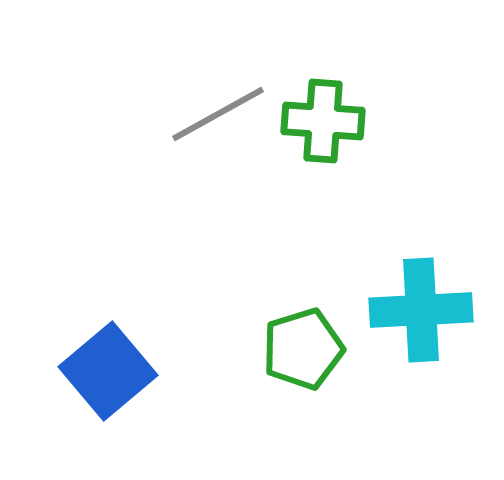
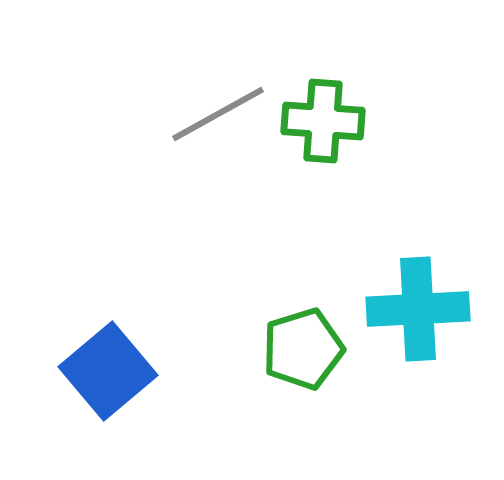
cyan cross: moved 3 px left, 1 px up
